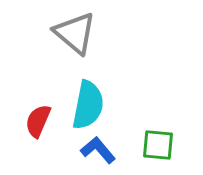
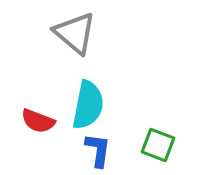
red semicircle: rotated 92 degrees counterclockwise
green square: rotated 16 degrees clockwise
blue L-shape: rotated 48 degrees clockwise
